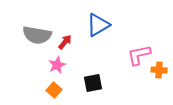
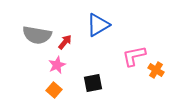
pink L-shape: moved 5 px left, 1 px down
orange cross: moved 3 px left; rotated 28 degrees clockwise
